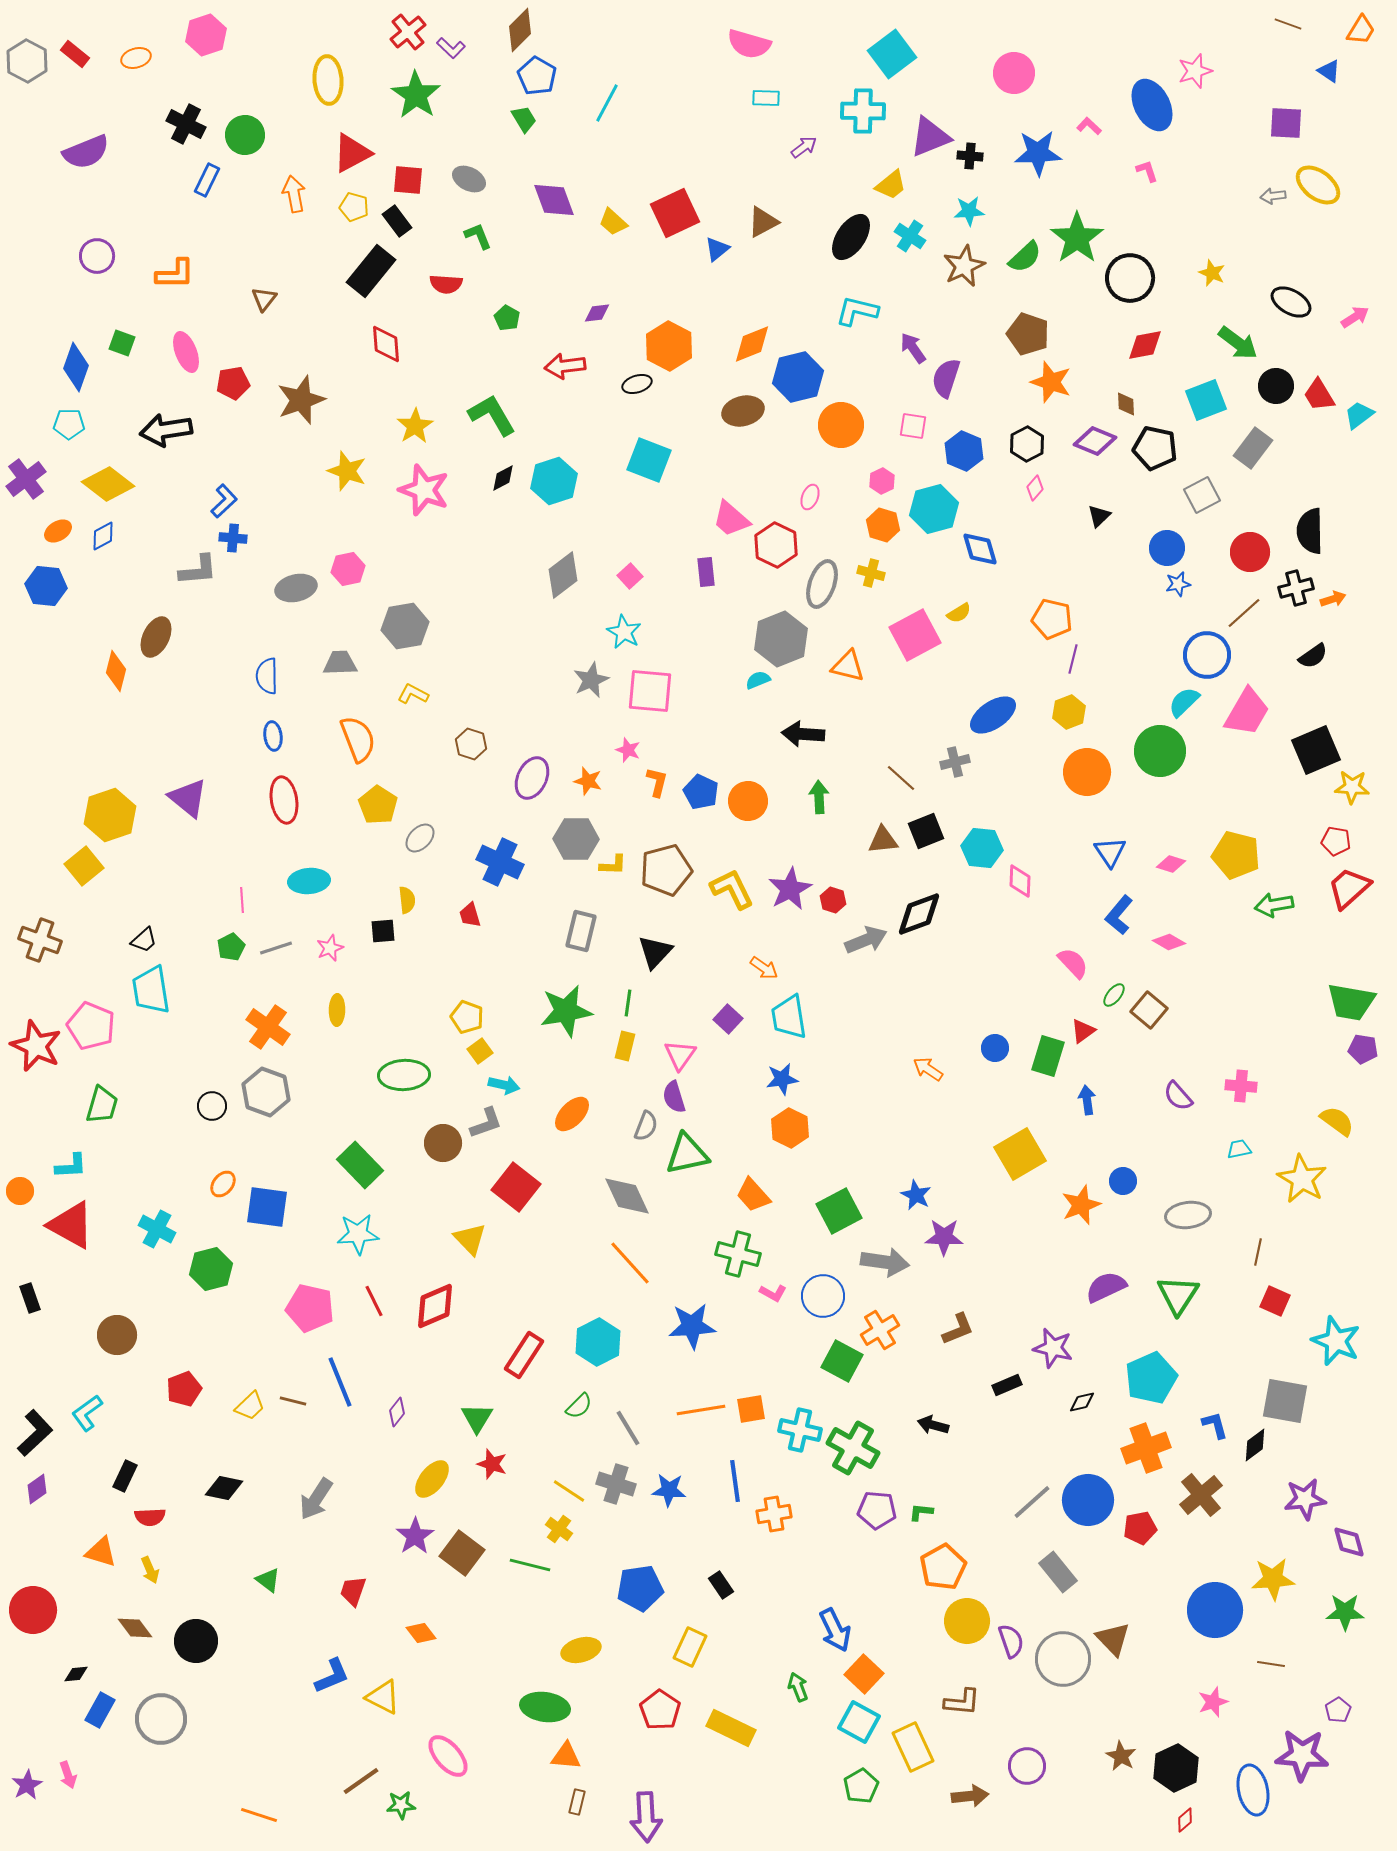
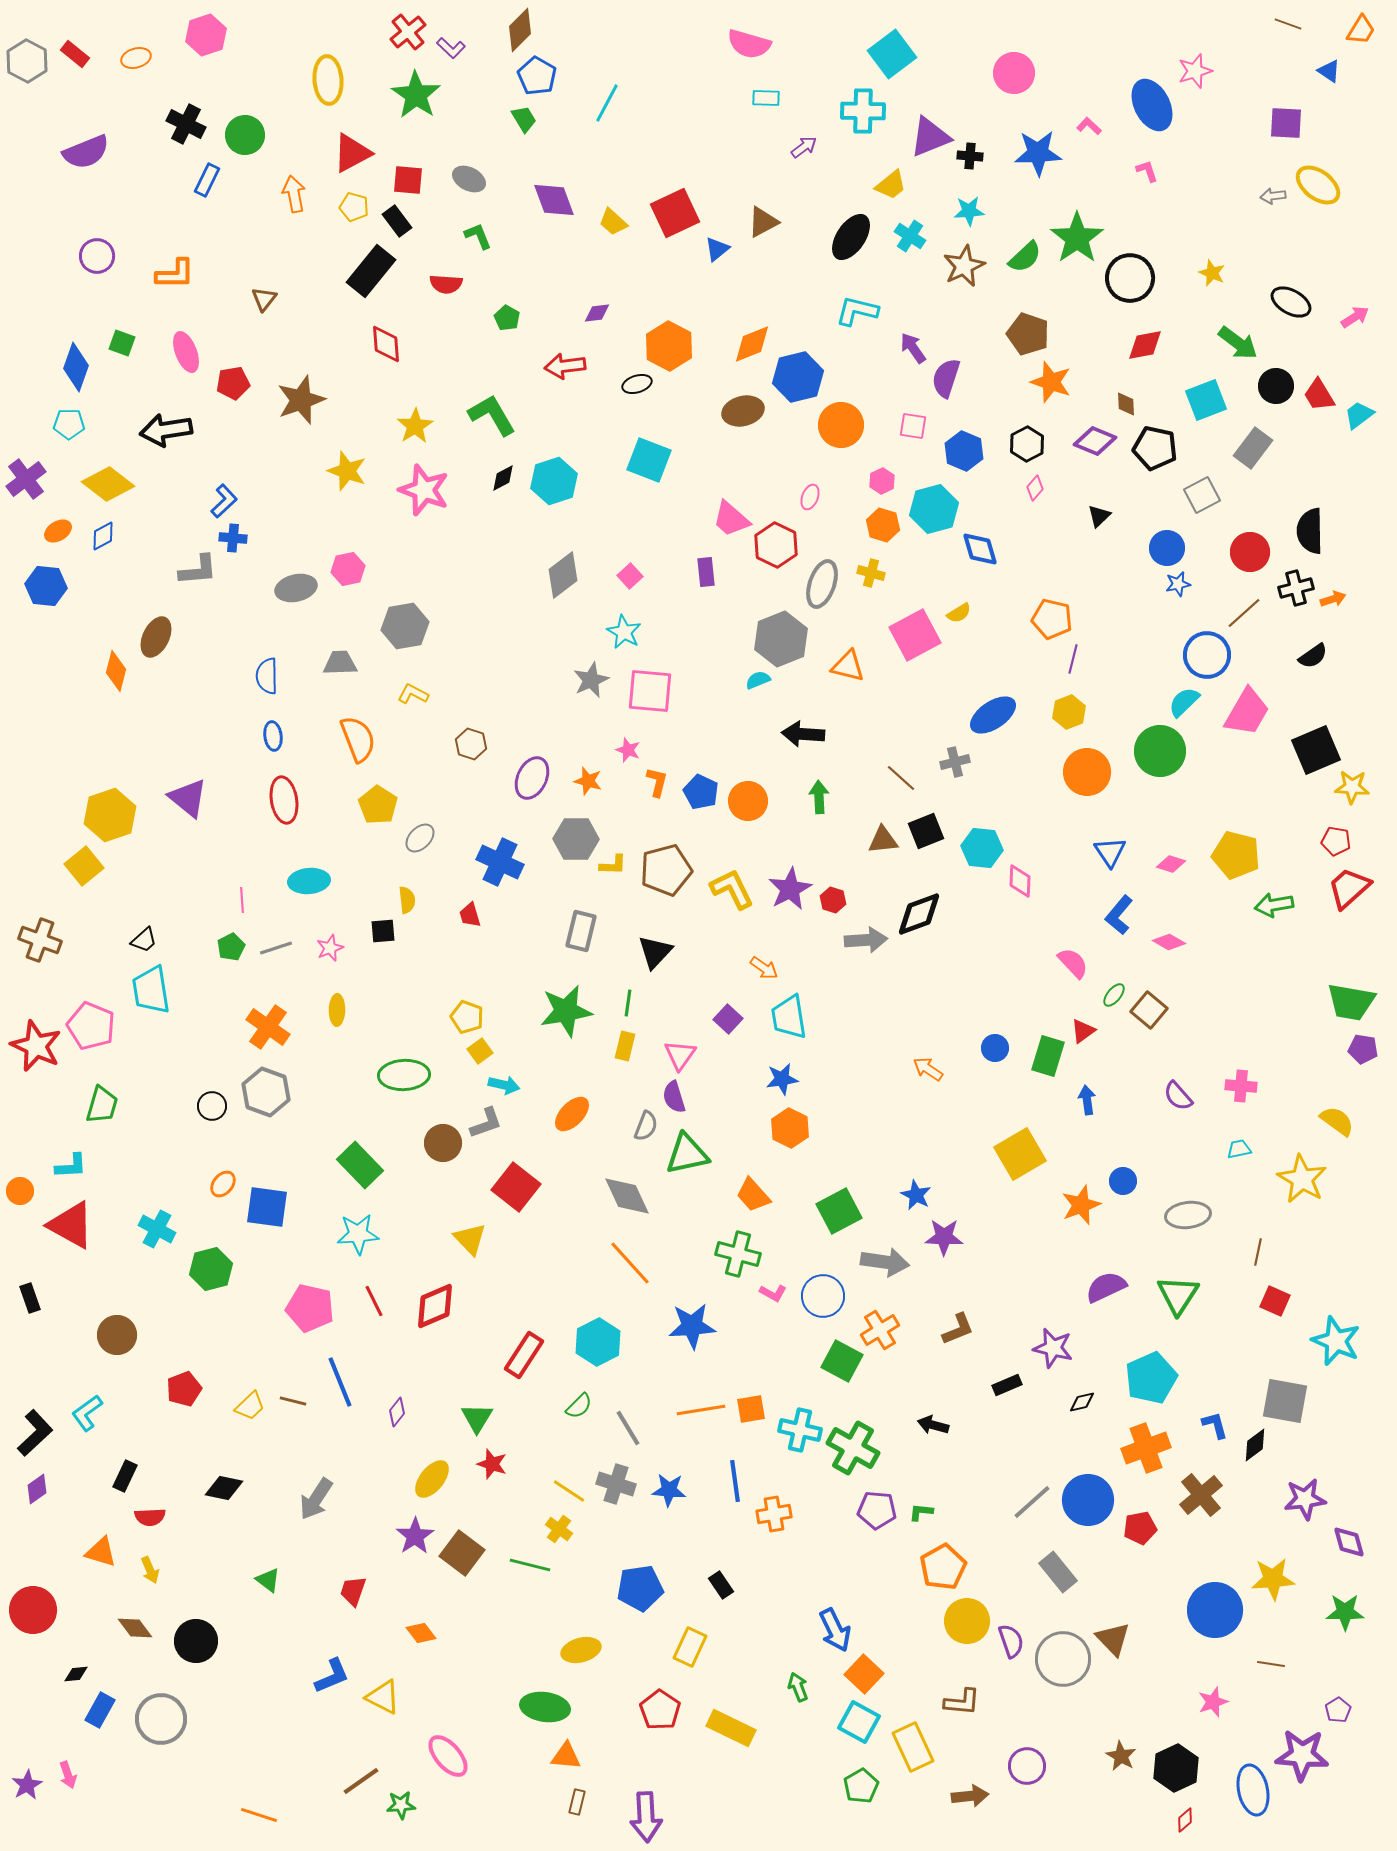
gray arrow at (866, 940): rotated 18 degrees clockwise
